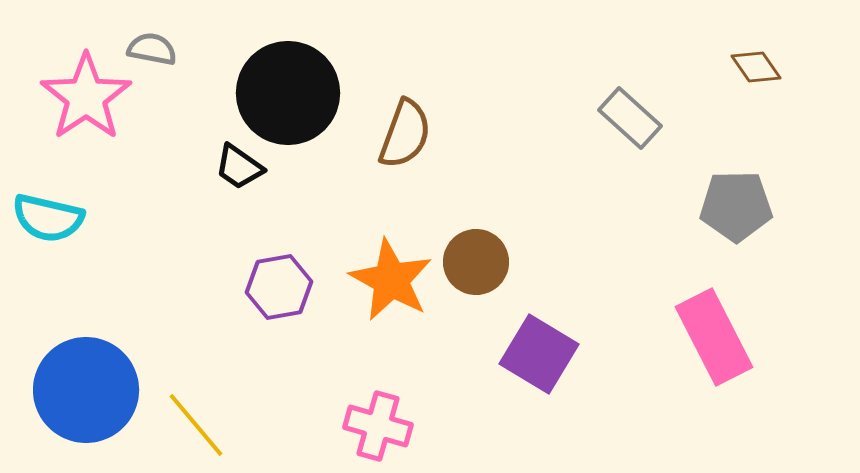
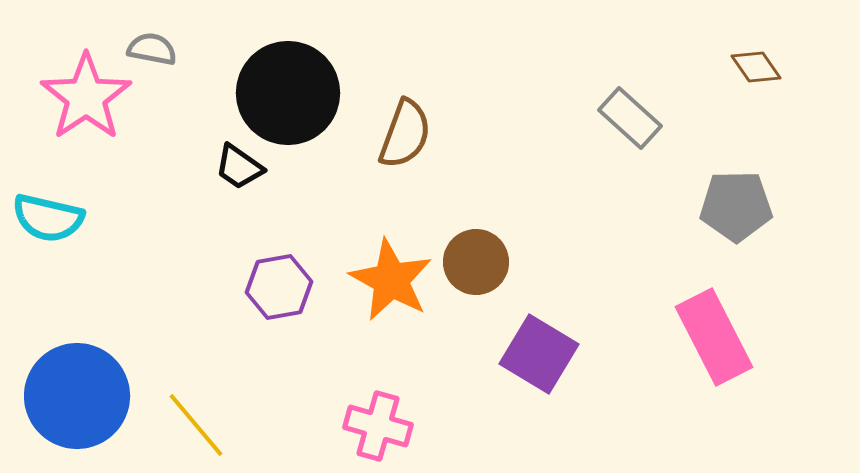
blue circle: moved 9 px left, 6 px down
